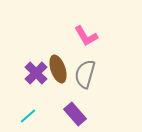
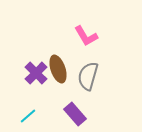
gray semicircle: moved 3 px right, 2 px down
